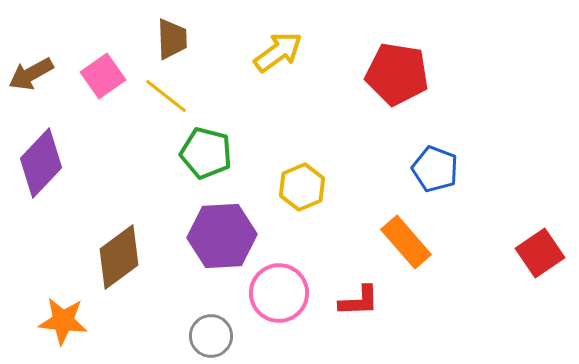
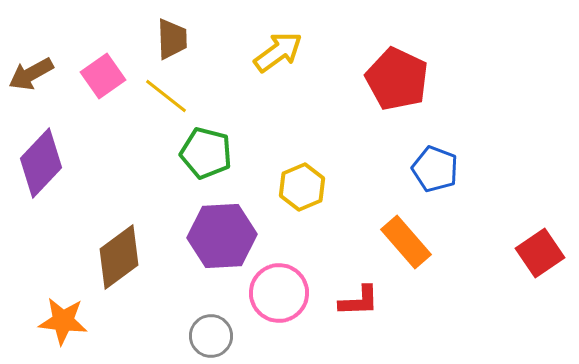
red pentagon: moved 5 px down; rotated 16 degrees clockwise
